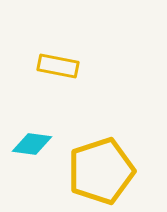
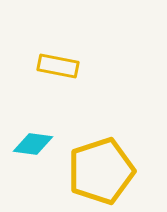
cyan diamond: moved 1 px right
